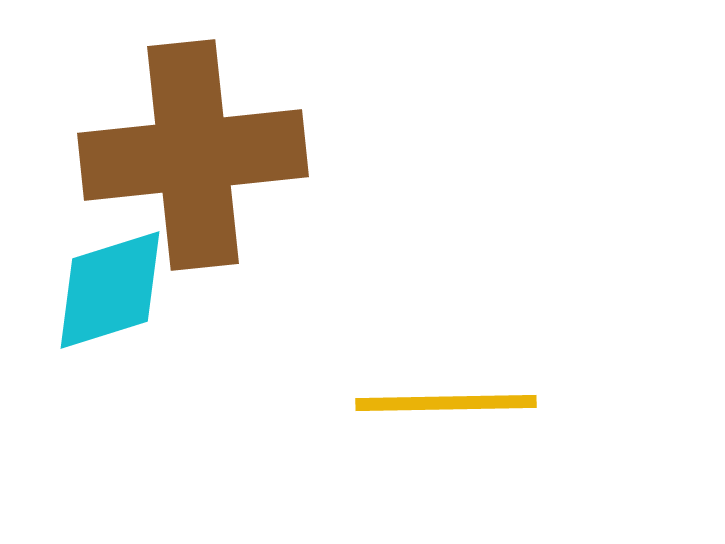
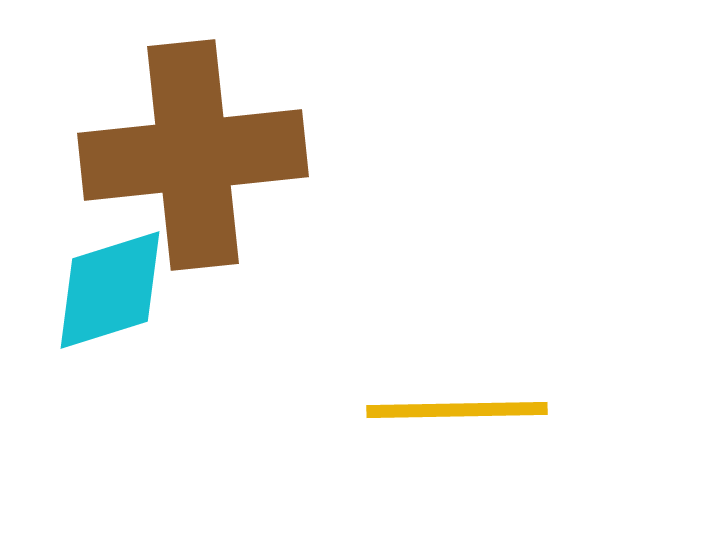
yellow line: moved 11 px right, 7 px down
